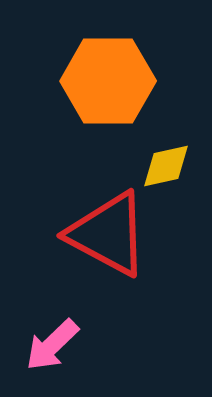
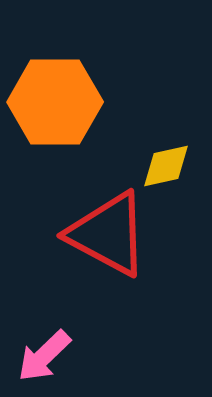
orange hexagon: moved 53 px left, 21 px down
pink arrow: moved 8 px left, 11 px down
